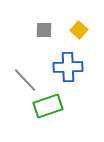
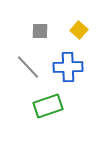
gray square: moved 4 px left, 1 px down
gray line: moved 3 px right, 13 px up
